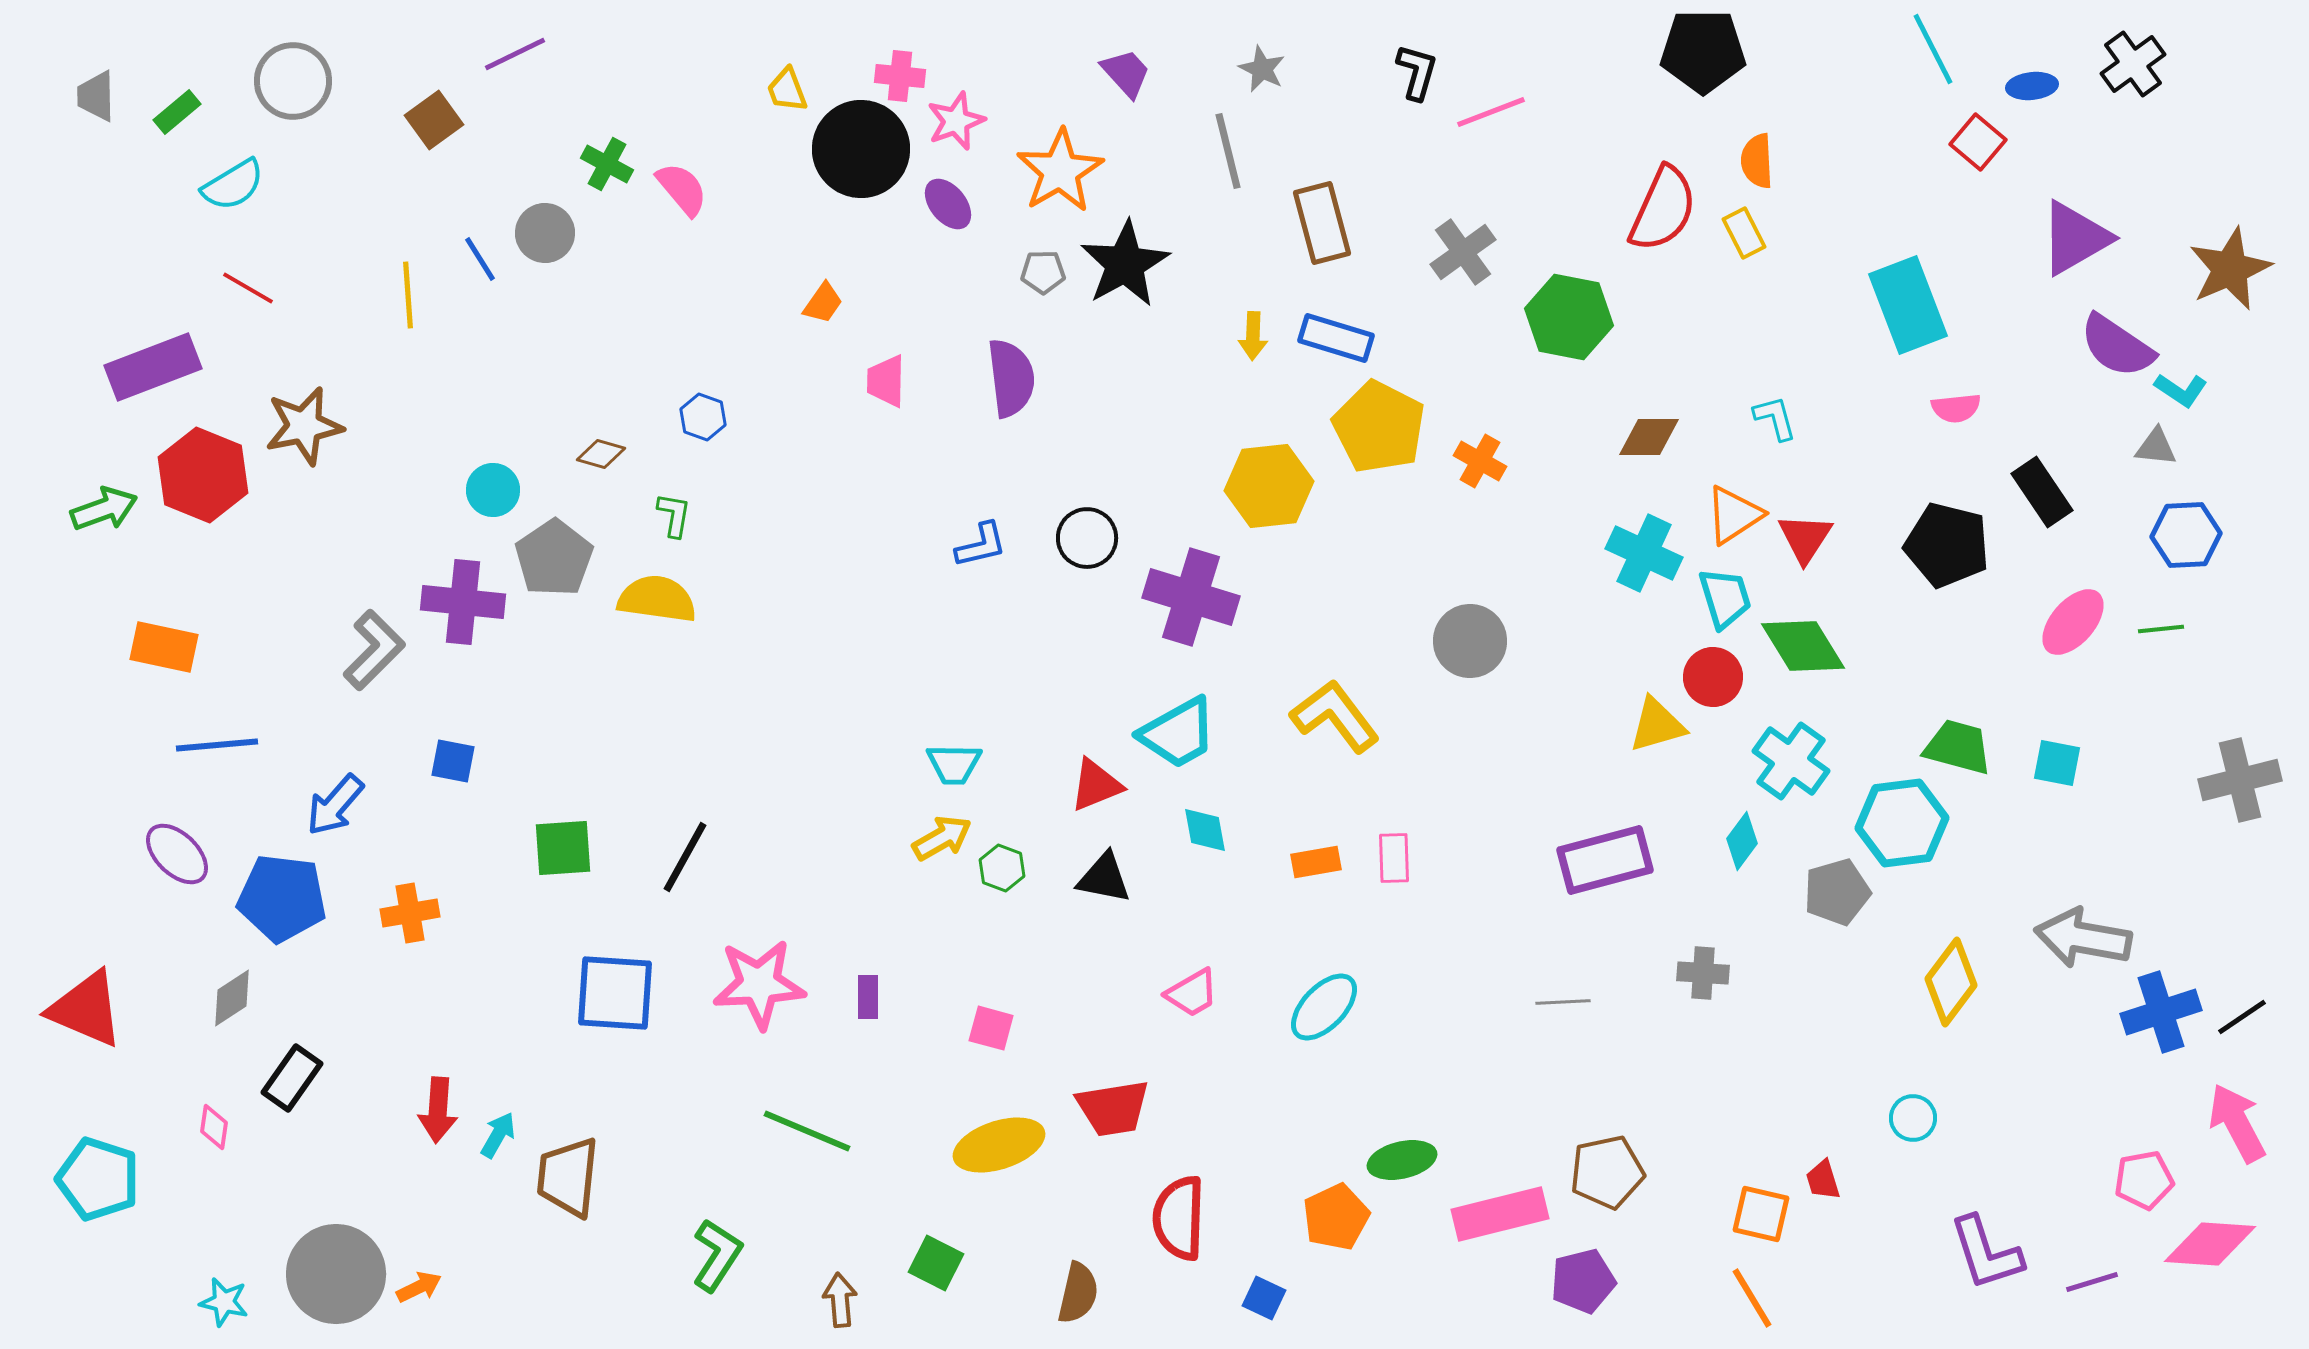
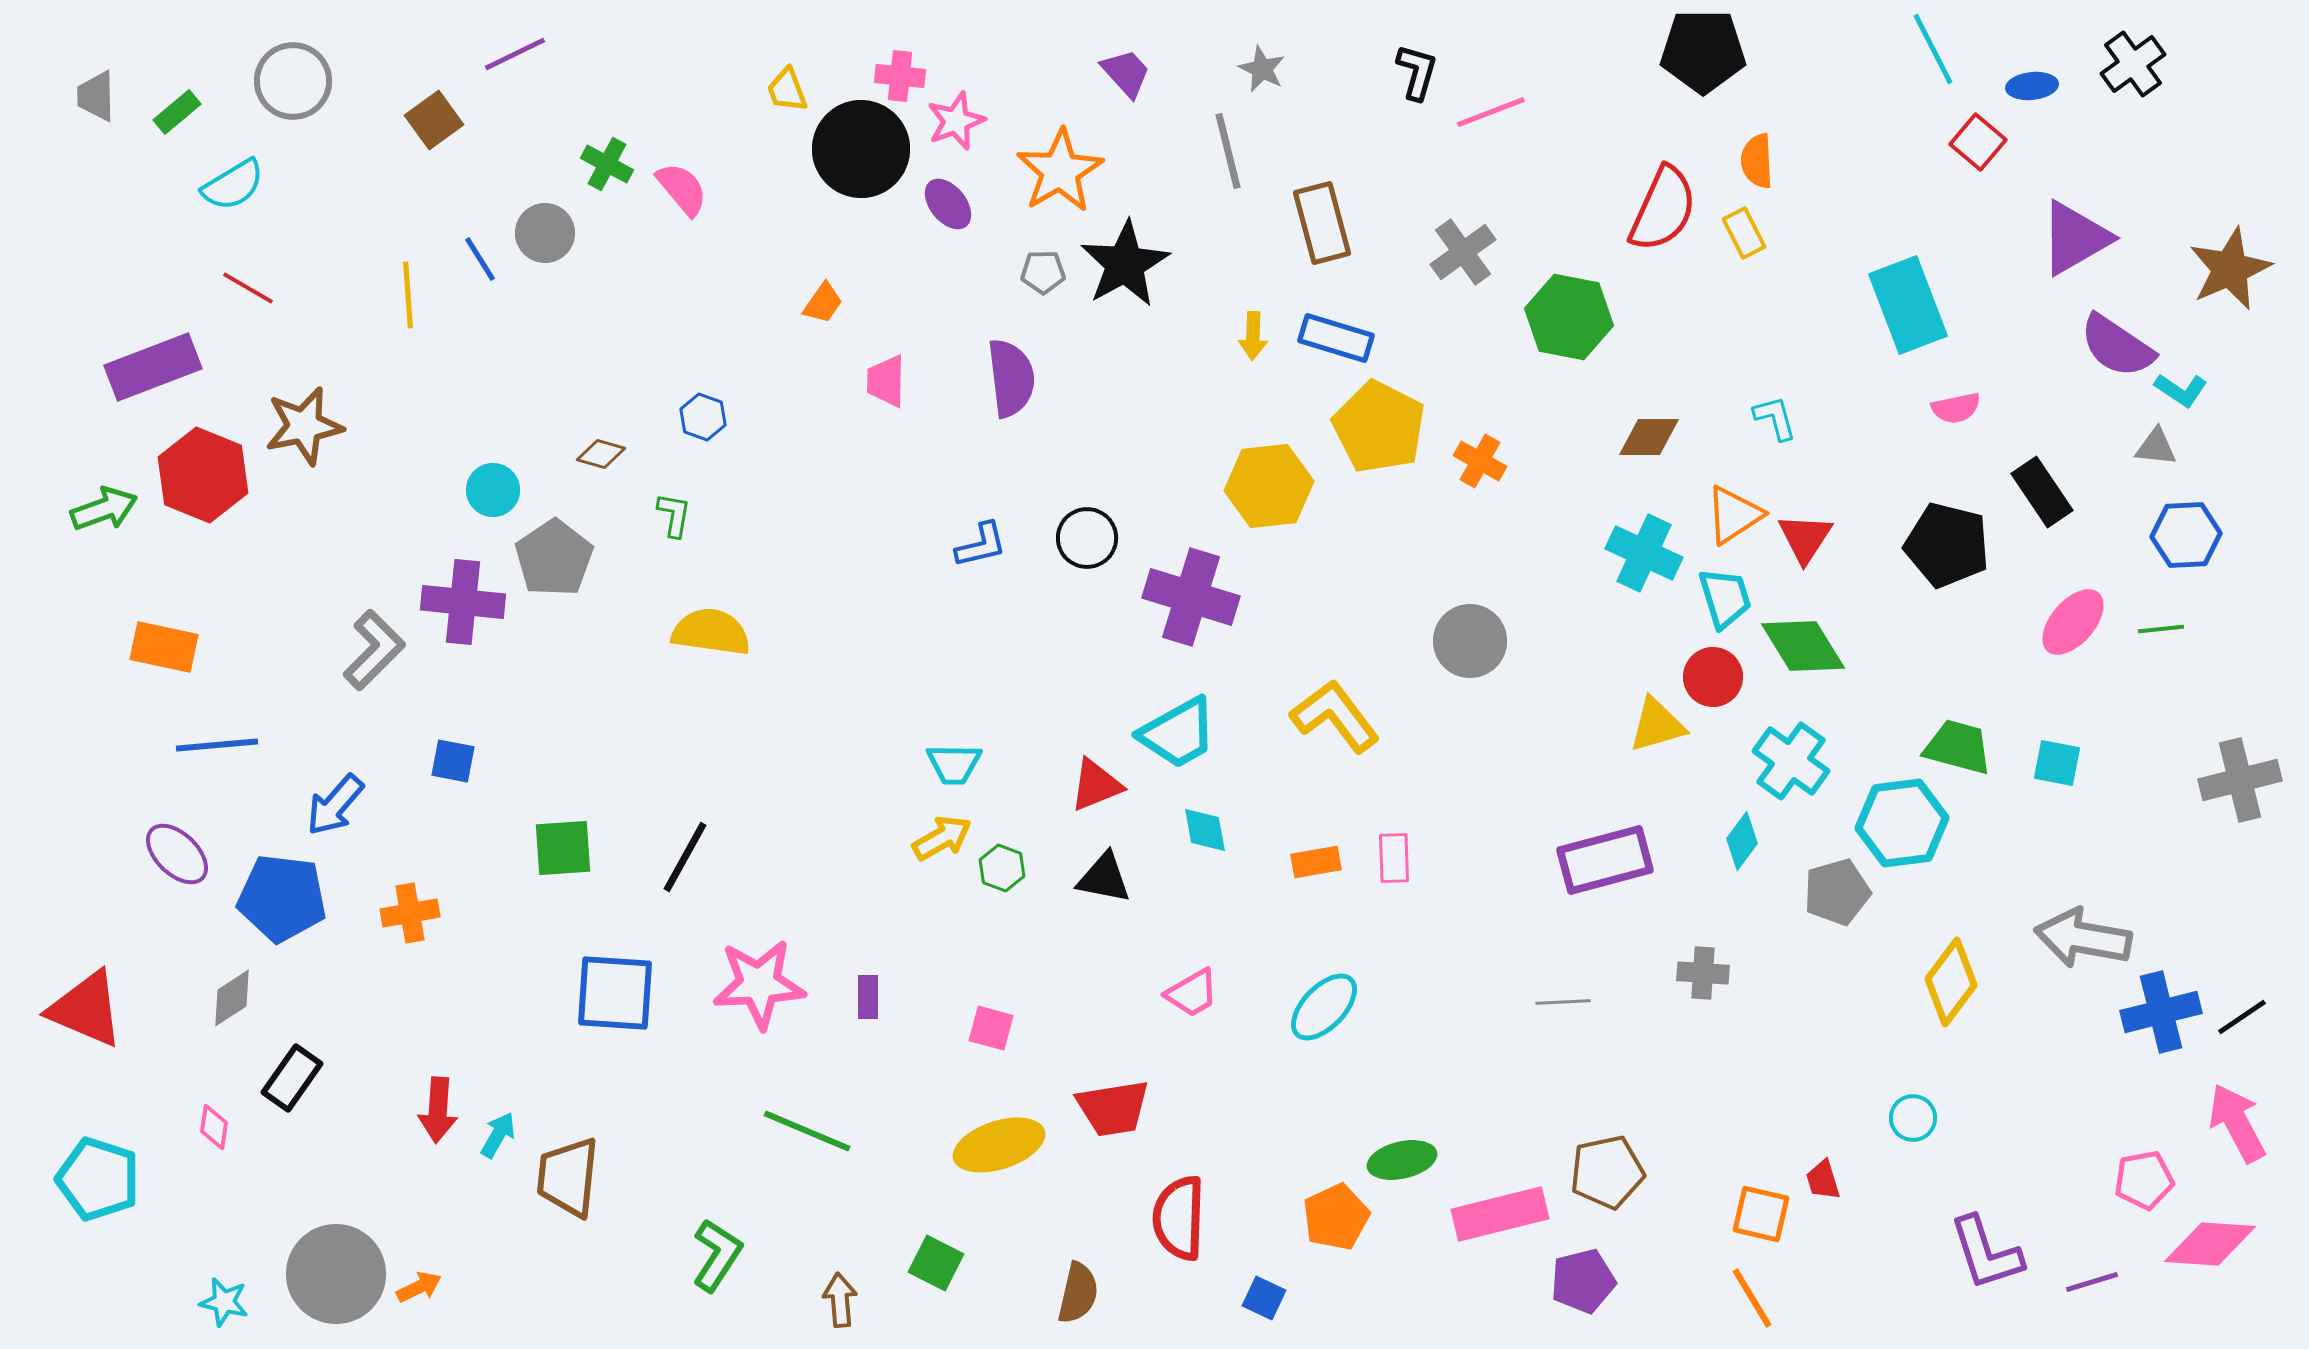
pink semicircle at (1956, 408): rotated 6 degrees counterclockwise
yellow semicircle at (657, 599): moved 54 px right, 33 px down
blue cross at (2161, 1012): rotated 4 degrees clockwise
